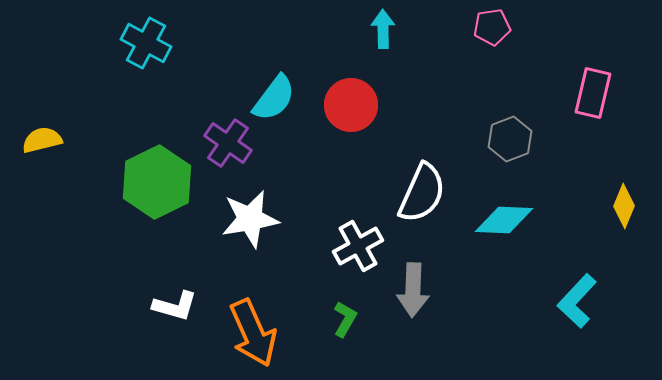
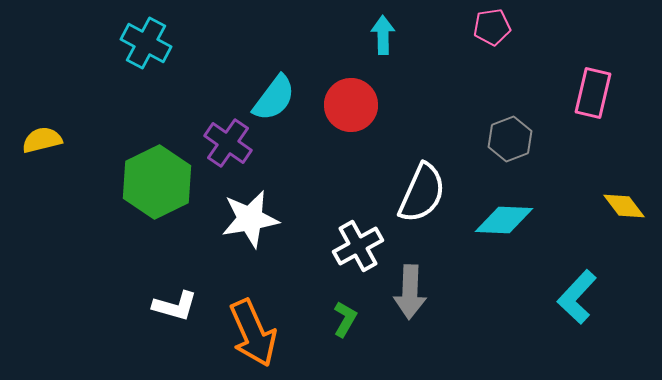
cyan arrow: moved 6 px down
yellow diamond: rotated 60 degrees counterclockwise
gray arrow: moved 3 px left, 2 px down
cyan L-shape: moved 4 px up
